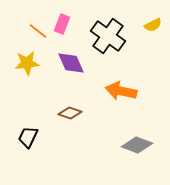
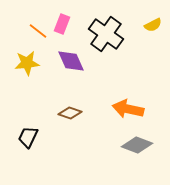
black cross: moved 2 px left, 2 px up
purple diamond: moved 2 px up
orange arrow: moved 7 px right, 18 px down
